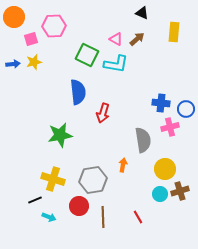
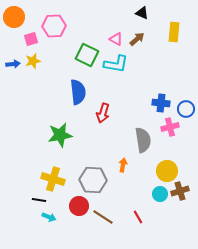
yellow star: moved 1 px left, 1 px up
yellow circle: moved 2 px right, 2 px down
gray hexagon: rotated 12 degrees clockwise
black line: moved 4 px right; rotated 32 degrees clockwise
brown line: rotated 55 degrees counterclockwise
